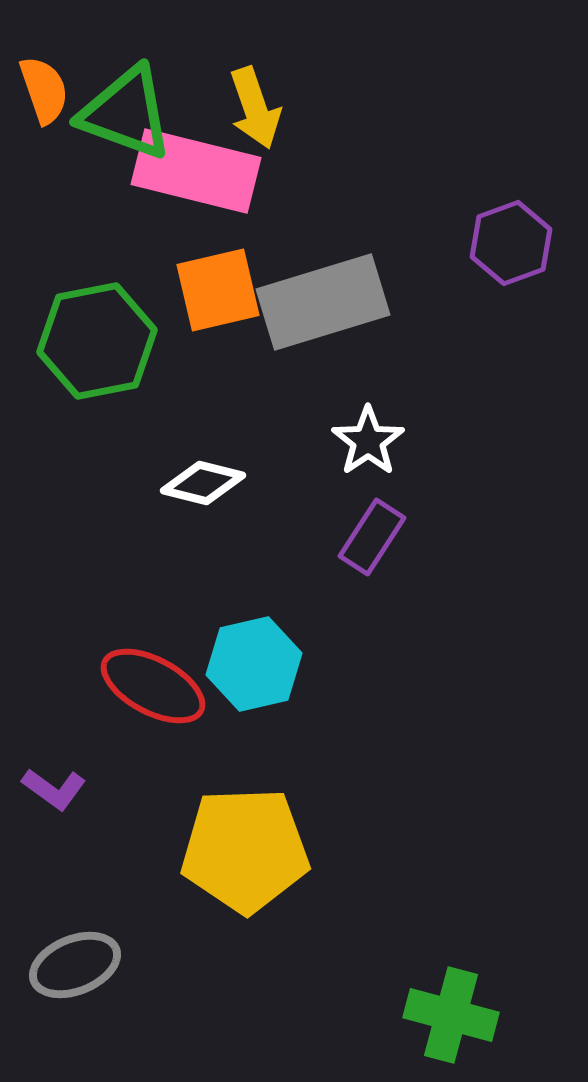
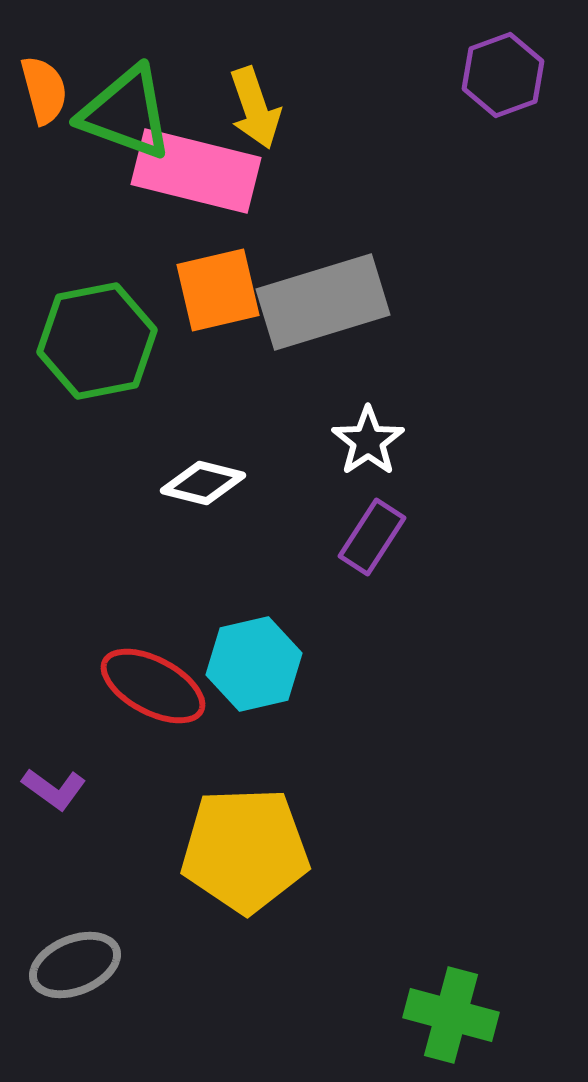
orange semicircle: rotated 4 degrees clockwise
purple hexagon: moved 8 px left, 168 px up
